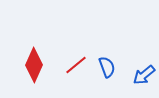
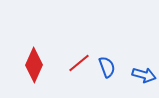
red line: moved 3 px right, 2 px up
blue arrow: rotated 125 degrees counterclockwise
